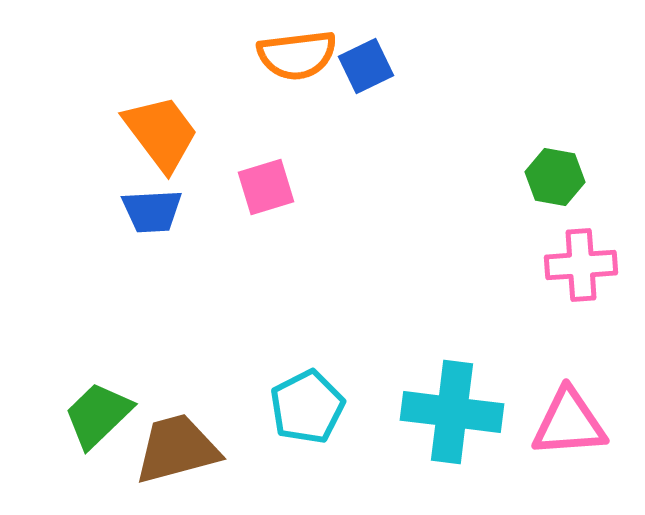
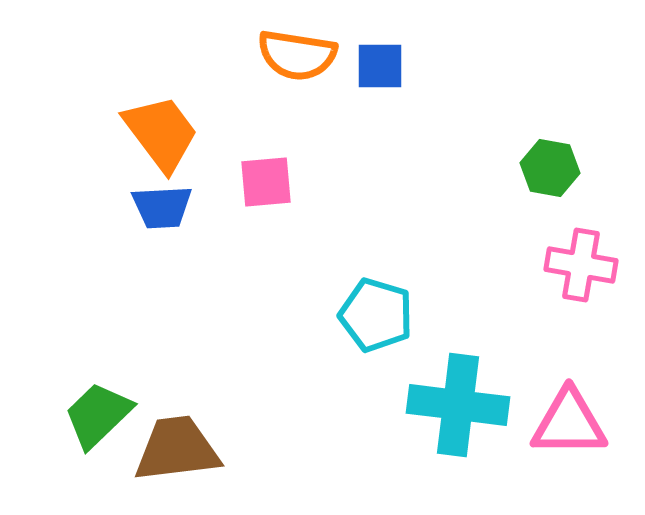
orange semicircle: rotated 16 degrees clockwise
blue square: moved 14 px right; rotated 26 degrees clockwise
green hexagon: moved 5 px left, 9 px up
pink square: moved 5 px up; rotated 12 degrees clockwise
blue trapezoid: moved 10 px right, 4 px up
pink cross: rotated 14 degrees clockwise
cyan pentagon: moved 69 px right, 92 px up; rotated 28 degrees counterclockwise
cyan cross: moved 6 px right, 7 px up
pink triangle: rotated 4 degrees clockwise
brown trapezoid: rotated 8 degrees clockwise
